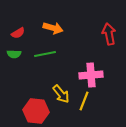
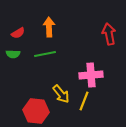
orange arrow: moved 4 px left, 1 px up; rotated 108 degrees counterclockwise
green semicircle: moved 1 px left
